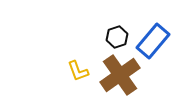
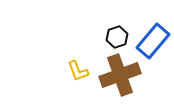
brown cross: rotated 15 degrees clockwise
